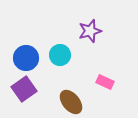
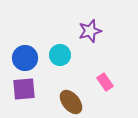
blue circle: moved 1 px left
pink rectangle: rotated 30 degrees clockwise
purple square: rotated 30 degrees clockwise
